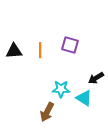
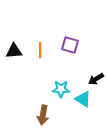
black arrow: moved 1 px down
cyan triangle: moved 1 px left, 1 px down
brown arrow: moved 4 px left, 3 px down; rotated 18 degrees counterclockwise
